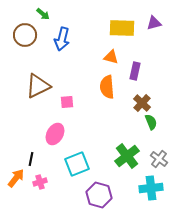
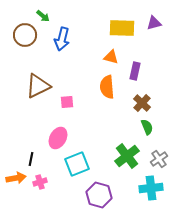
green arrow: moved 2 px down
green semicircle: moved 4 px left, 5 px down
pink ellipse: moved 3 px right, 4 px down
gray cross: rotated 18 degrees clockwise
orange arrow: rotated 42 degrees clockwise
